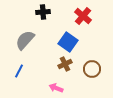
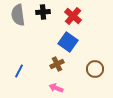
red cross: moved 10 px left
gray semicircle: moved 7 px left, 25 px up; rotated 50 degrees counterclockwise
brown cross: moved 8 px left
brown circle: moved 3 px right
